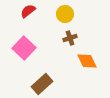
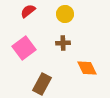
brown cross: moved 7 px left, 5 px down; rotated 16 degrees clockwise
pink square: rotated 10 degrees clockwise
orange diamond: moved 7 px down
brown rectangle: rotated 20 degrees counterclockwise
